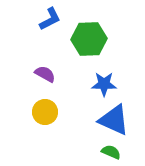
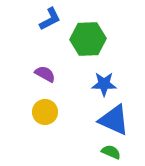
green hexagon: moved 1 px left
